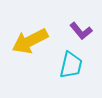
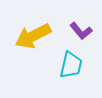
yellow arrow: moved 3 px right, 5 px up
